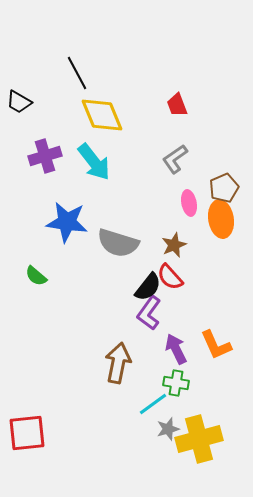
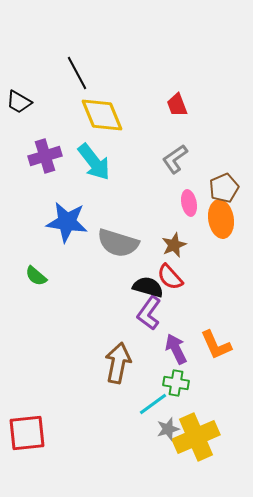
black semicircle: rotated 112 degrees counterclockwise
yellow cross: moved 3 px left, 2 px up; rotated 9 degrees counterclockwise
